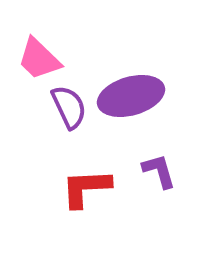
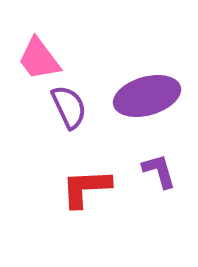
pink trapezoid: rotated 9 degrees clockwise
purple ellipse: moved 16 px right
